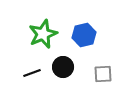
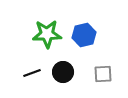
green star: moved 4 px right; rotated 20 degrees clockwise
black circle: moved 5 px down
